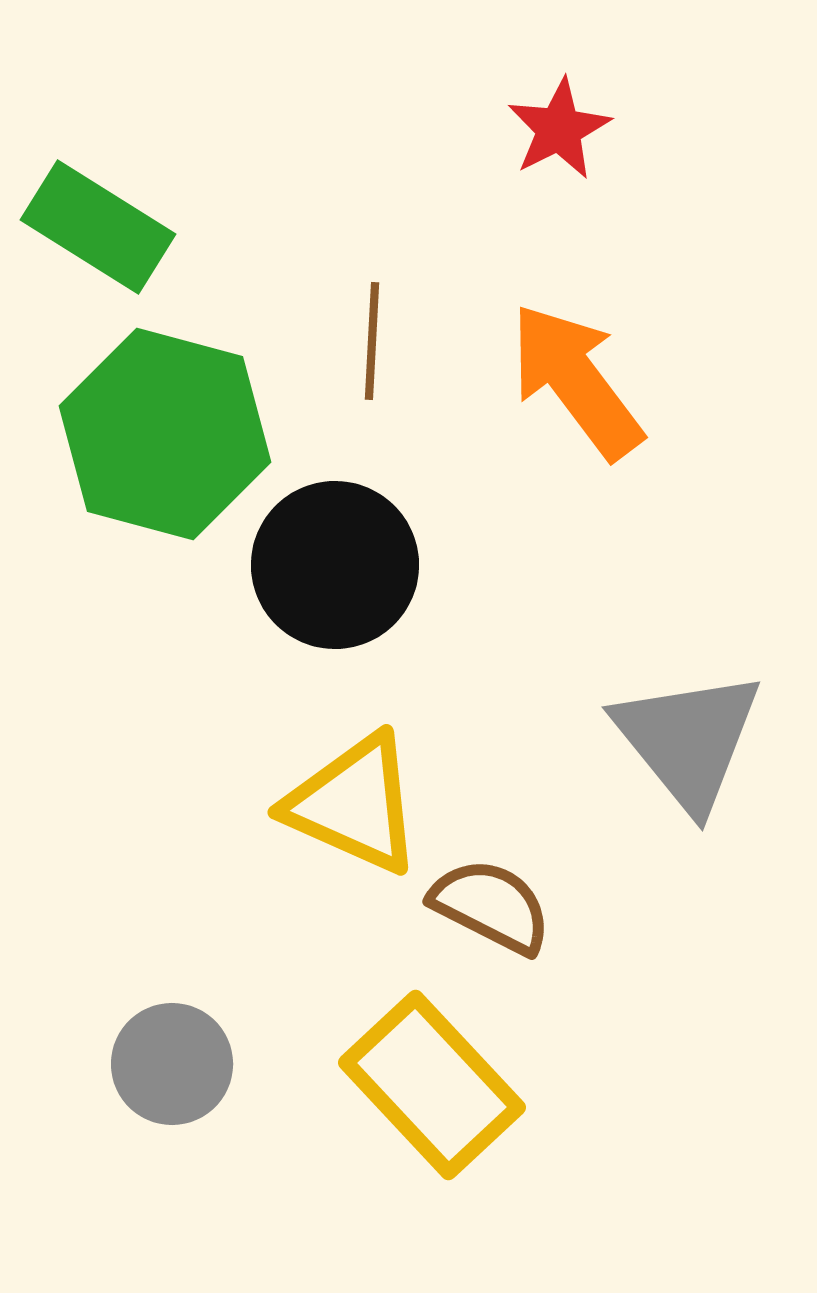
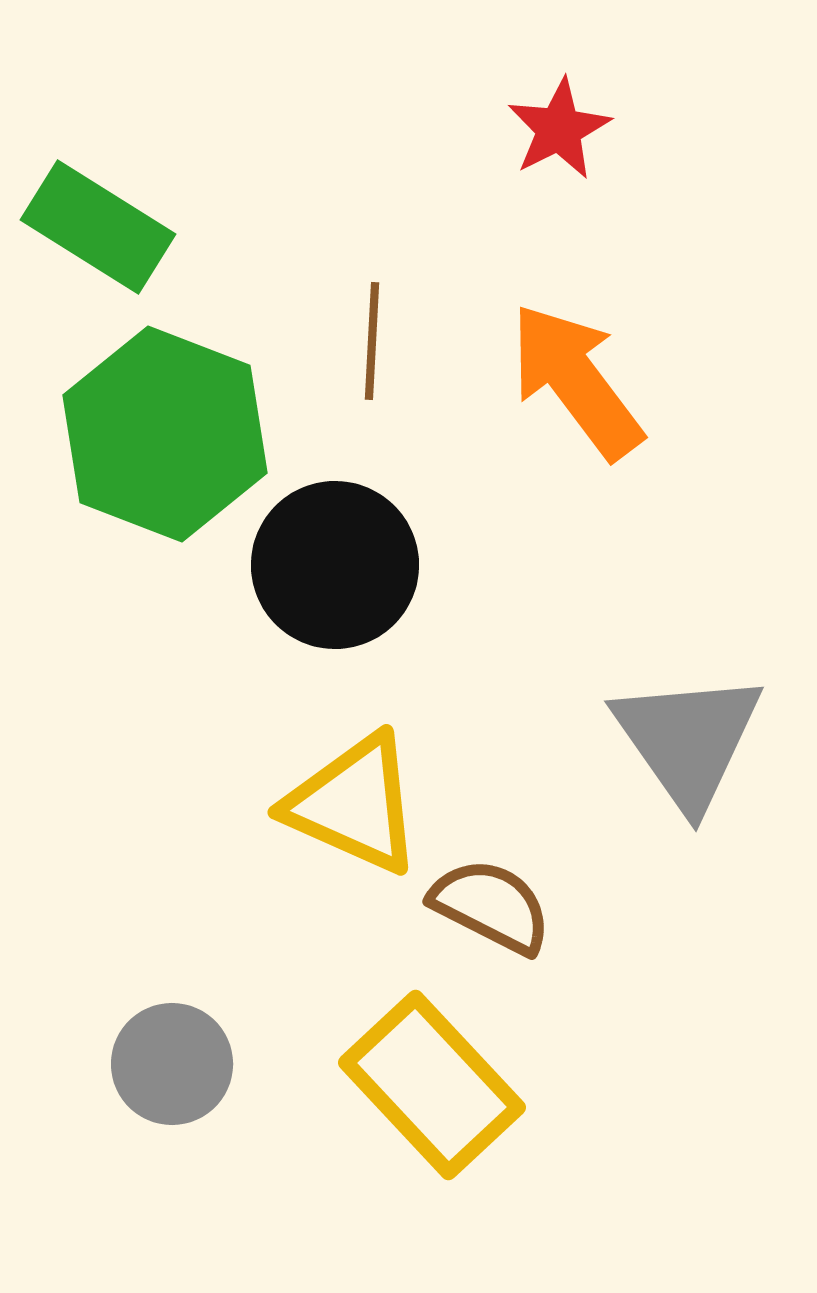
green hexagon: rotated 6 degrees clockwise
gray triangle: rotated 4 degrees clockwise
